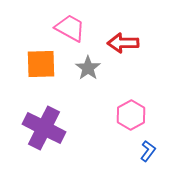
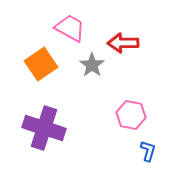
orange square: rotated 32 degrees counterclockwise
gray star: moved 4 px right, 3 px up
pink hexagon: rotated 20 degrees counterclockwise
purple cross: rotated 9 degrees counterclockwise
blue L-shape: rotated 20 degrees counterclockwise
